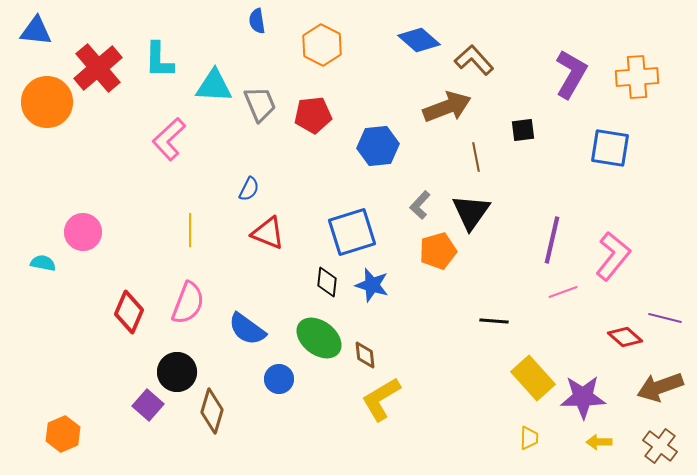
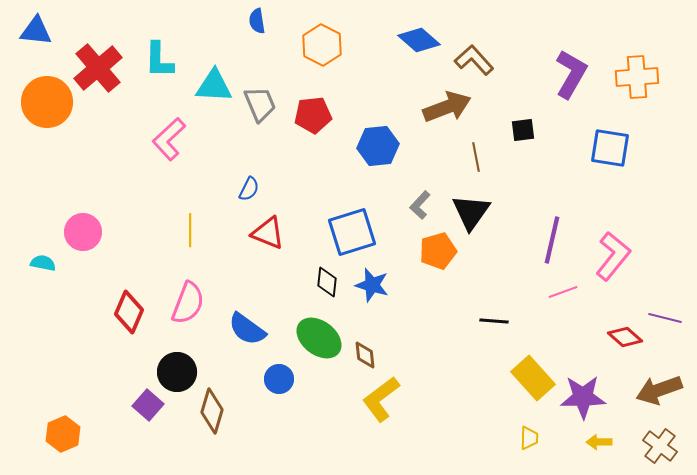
brown arrow at (660, 387): moved 1 px left, 3 px down
yellow L-shape at (381, 399): rotated 6 degrees counterclockwise
